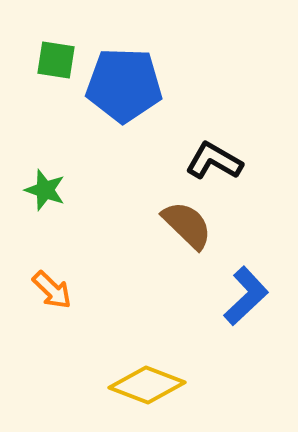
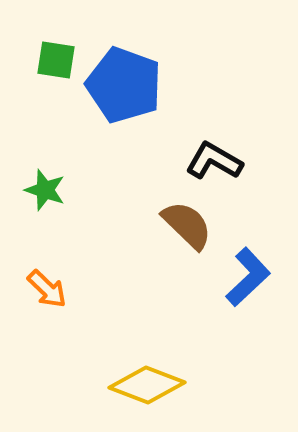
blue pentagon: rotated 18 degrees clockwise
orange arrow: moved 5 px left, 1 px up
blue L-shape: moved 2 px right, 19 px up
